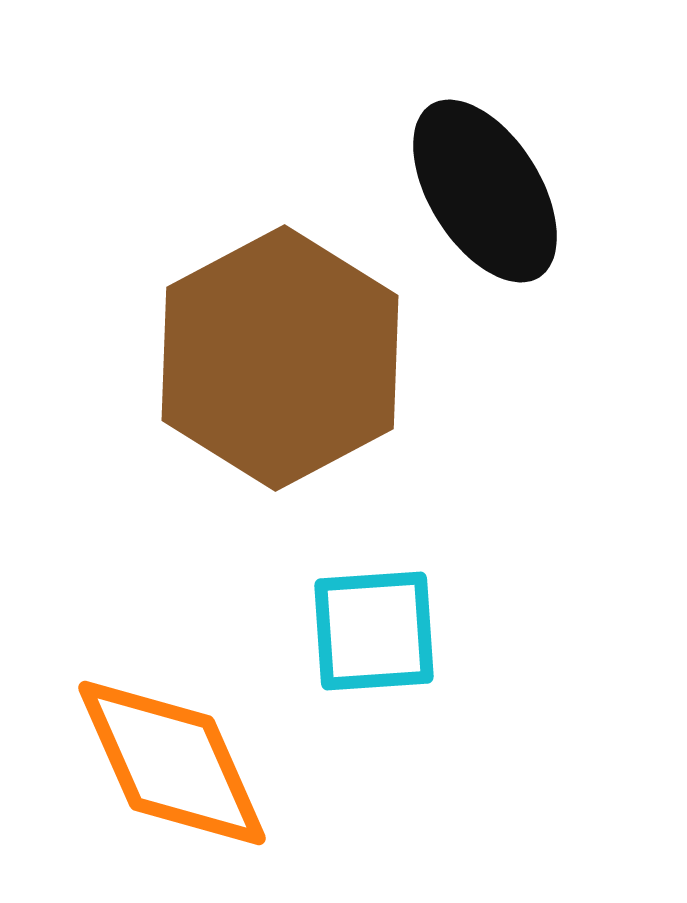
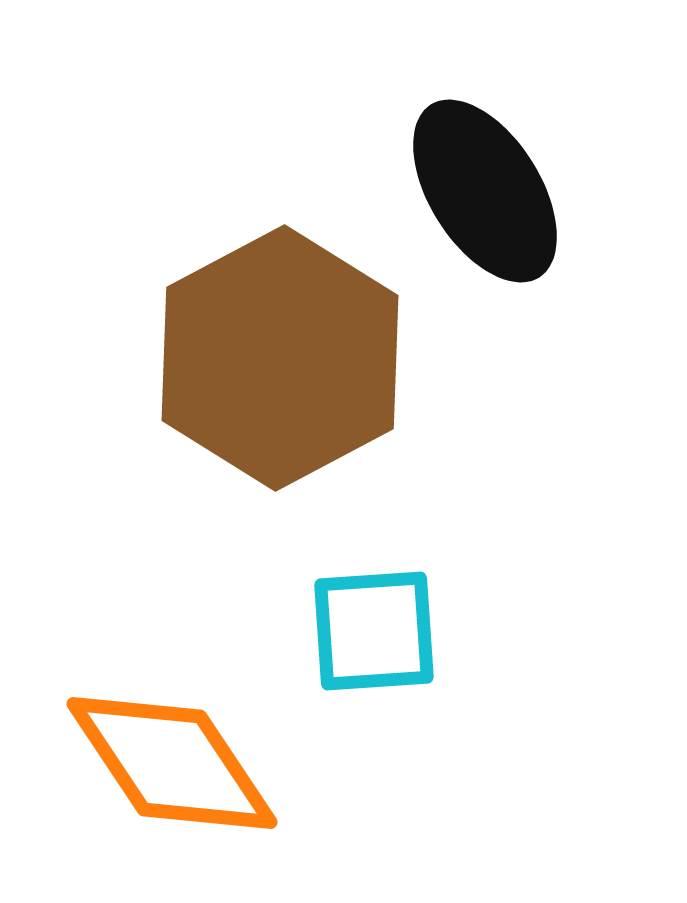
orange diamond: rotated 10 degrees counterclockwise
